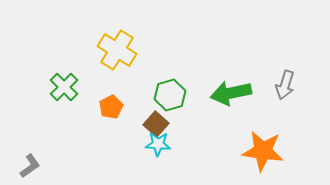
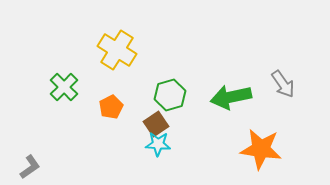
gray arrow: moved 2 px left, 1 px up; rotated 52 degrees counterclockwise
green arrow: moved 4 px down
brown square: rotated 15 degrees clockwise
orange star: moved 2 px left, 2 px up
gray L-shape: moved 1 px down
